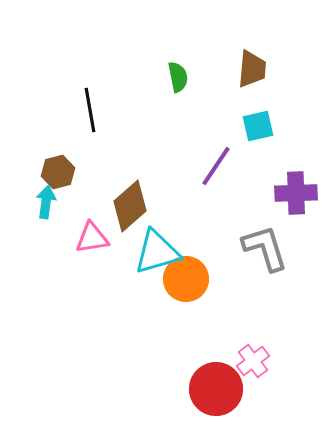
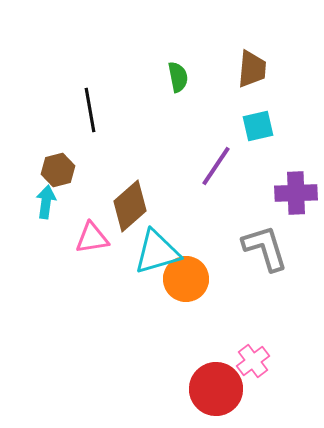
brown hexagon: moved 2 px up
